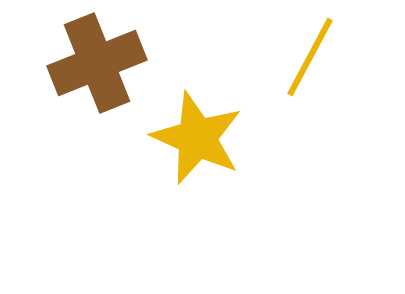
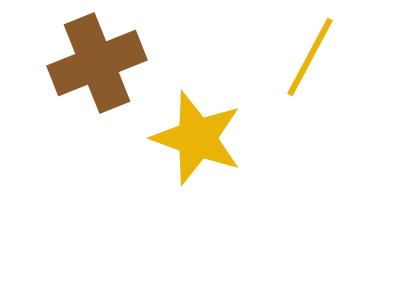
yellow star: rotated 4 degrees counterclockwise
